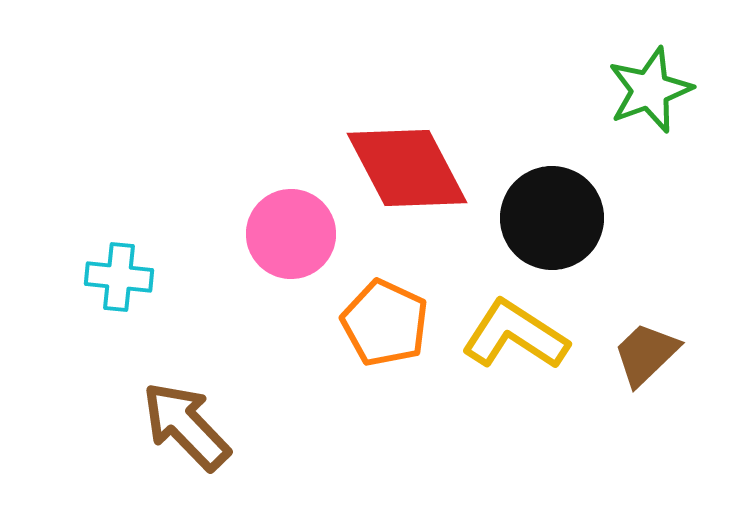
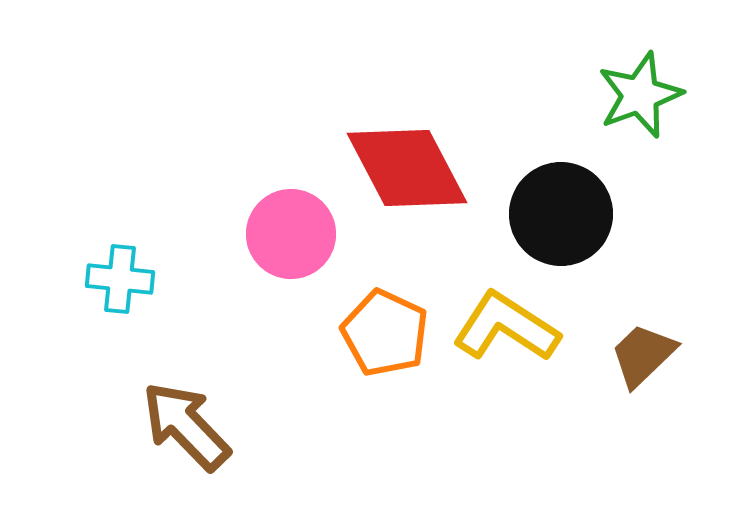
green star: moved 10 px left, 5 px down
black circle: moved 9 px right, 4 px up
cyan cross: moved 1 px right, 2 px down
orange pentagon: moved 10 px down
yellow L-shape: moved 9 px left, 8 px up
brown trapezoid: moved 3 px left, 1 px down
